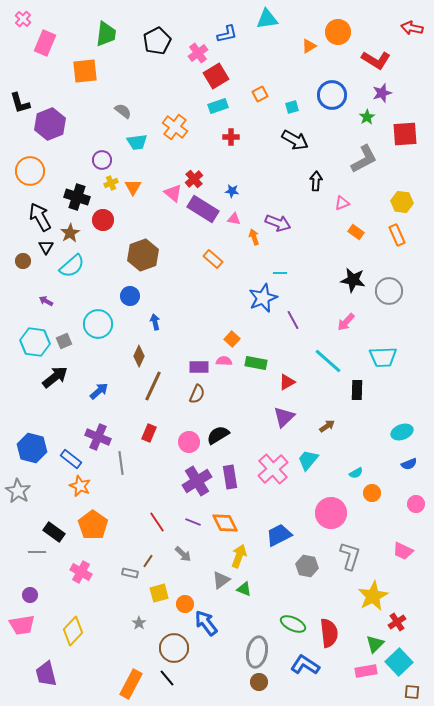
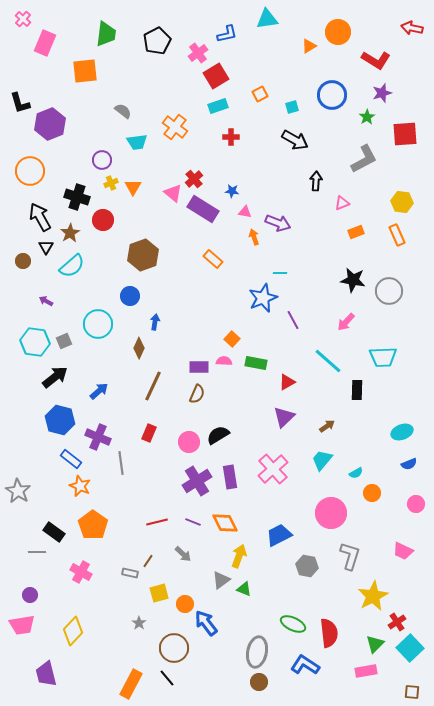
pink triangle at (234, 219): moved 11 px right, 7 px up
orange rectangle at (356, 232): rotated 56 degrees counterclockwise
blue arrow at (155, 322): rotated 21 degrees clockwise
brown diamond at (139, 356): moved 8 px up
blue hexagon at (32, 448): moved 28 px right, 28 px up
cyan trapezoid at (308, 460): moved 14 px right
red line at (157, 522): rotated 70 degrees counterclockwise
cyan square at (399, 662): moved 11 px right, 14 px up
